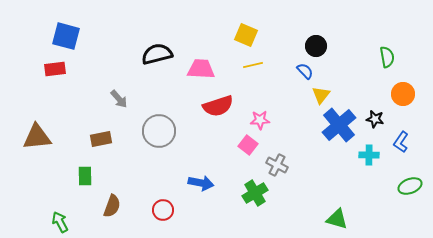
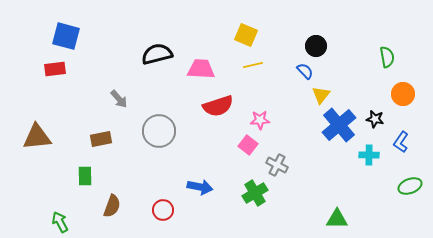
blue arrow: moved 1 px left, 4 px down
green triangle: rotated 15 degrees counterclockwise
